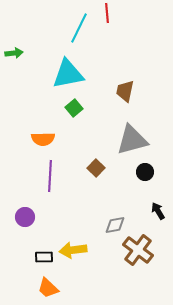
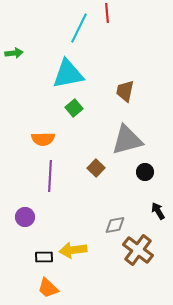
gray triangle: moved 5 px left
